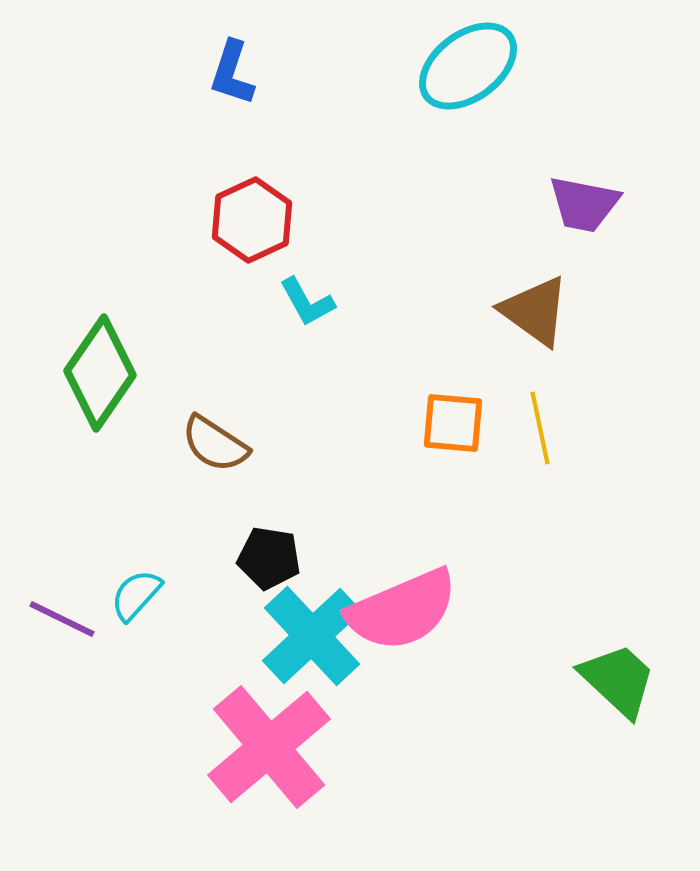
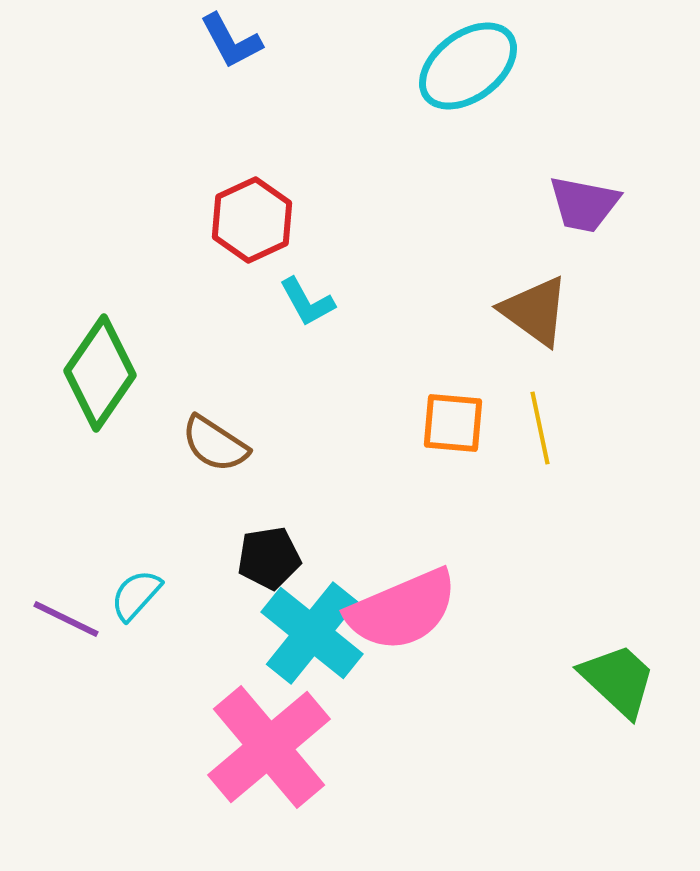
blue L-shape: moved 1 px left, 32 px up; rotated 46 degrees counterclockwise
black pentagon: rotated 18 degrees counterclockwise
purple line: moved 4 px right
cyan cross: moved 3 px up; rotated 8 degrees counterclockwise
